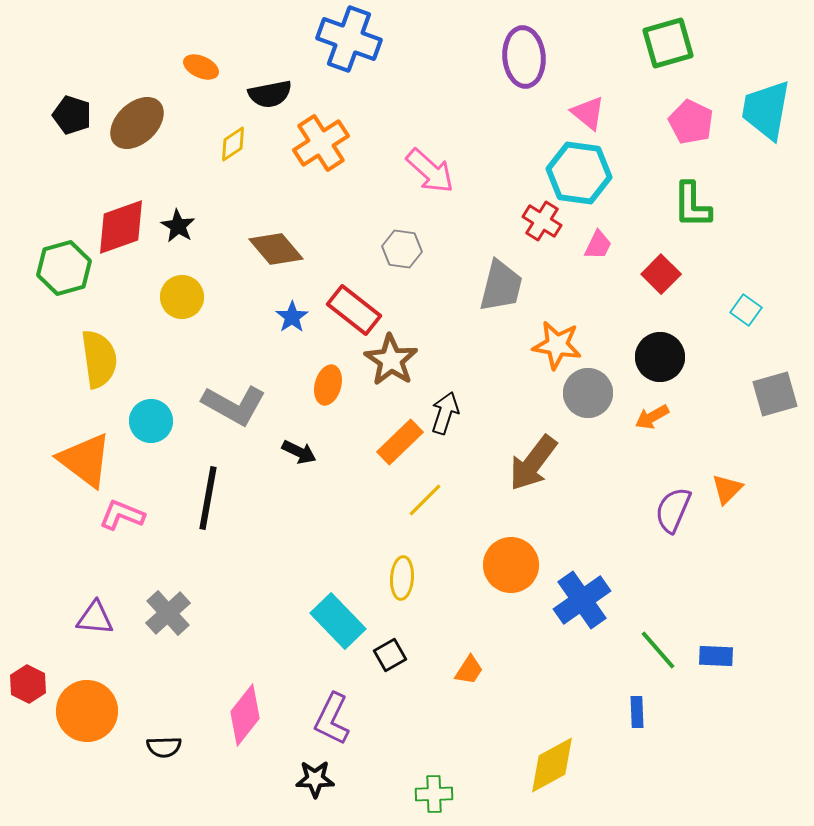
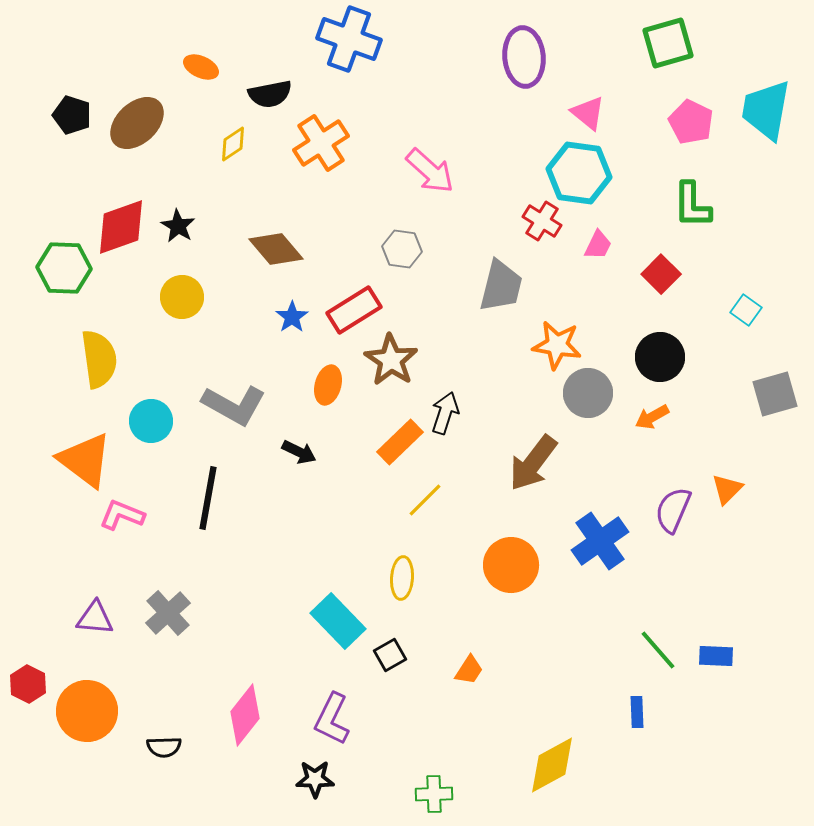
green hexagon at (64, 268): rotated 18 degrees clockwise
red rectangle at (354, 310): rotated 70 degrees counterclockwise
blue cross at (582, 600): moved 18 px right, 59 px up
